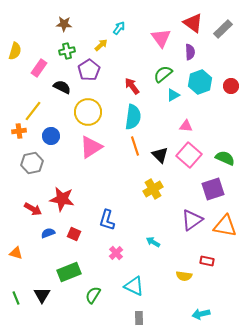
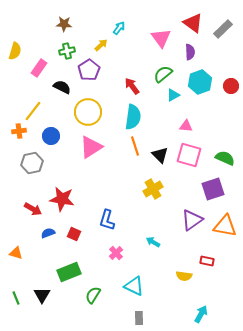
pink square at (189, 155): rotated 25 degrees counterclockwise
cyan arrow at (201, 314): rotated 132 degrees clockwise
